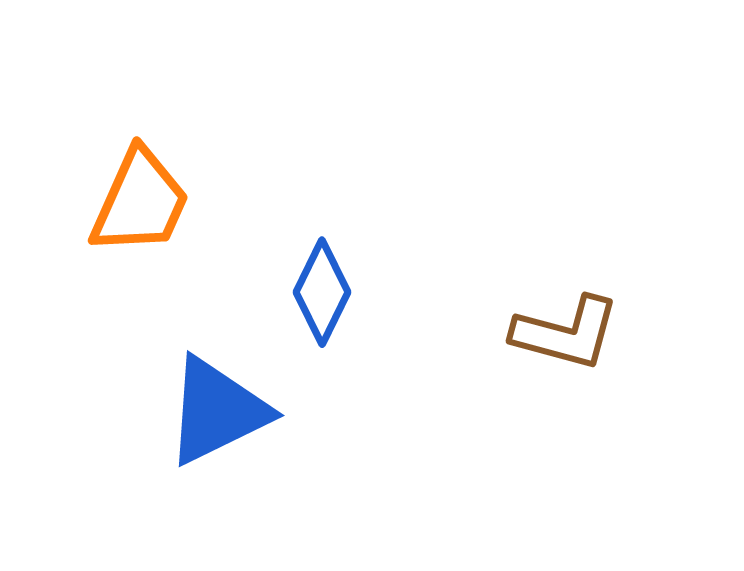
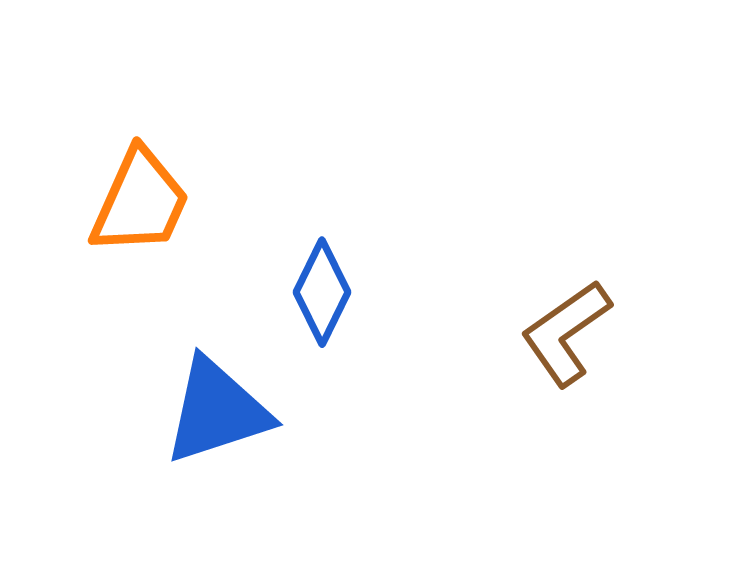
brown L-shape: rotated 130 degrees clockwise
blue triangle: rotated 8 degrees clockwise
